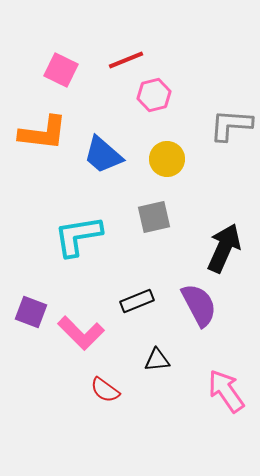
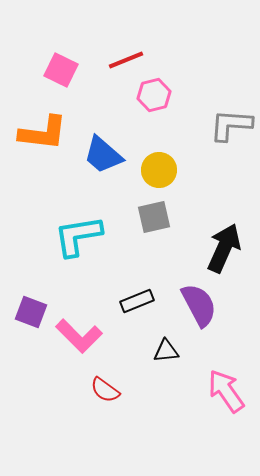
yellow circle: moved 8 px left, 11 px down
pink L-shape: moved 2 px left, 3 px down
black triangle: moved 9 px right, 9 px up
